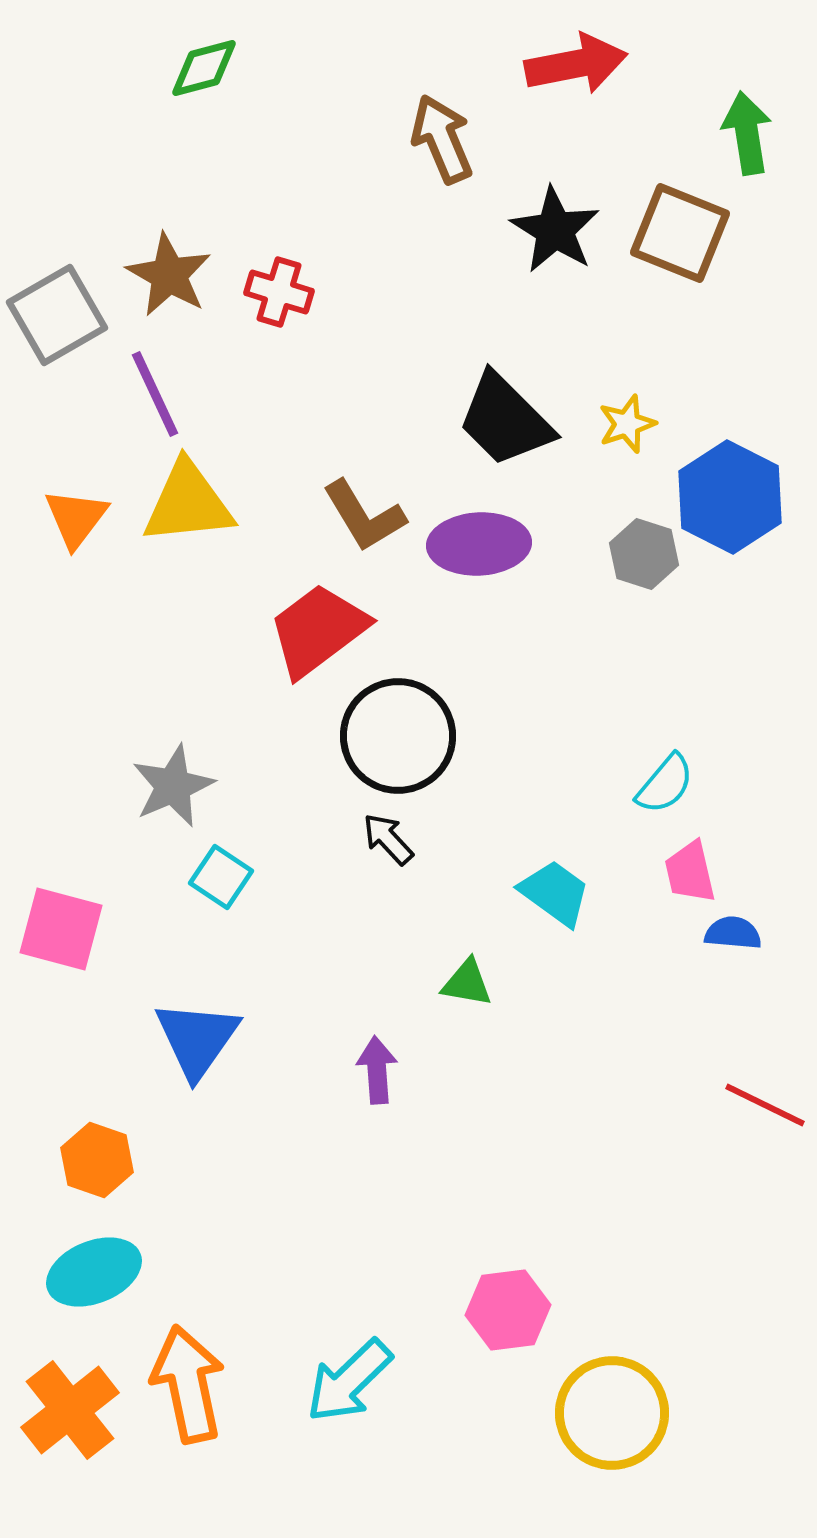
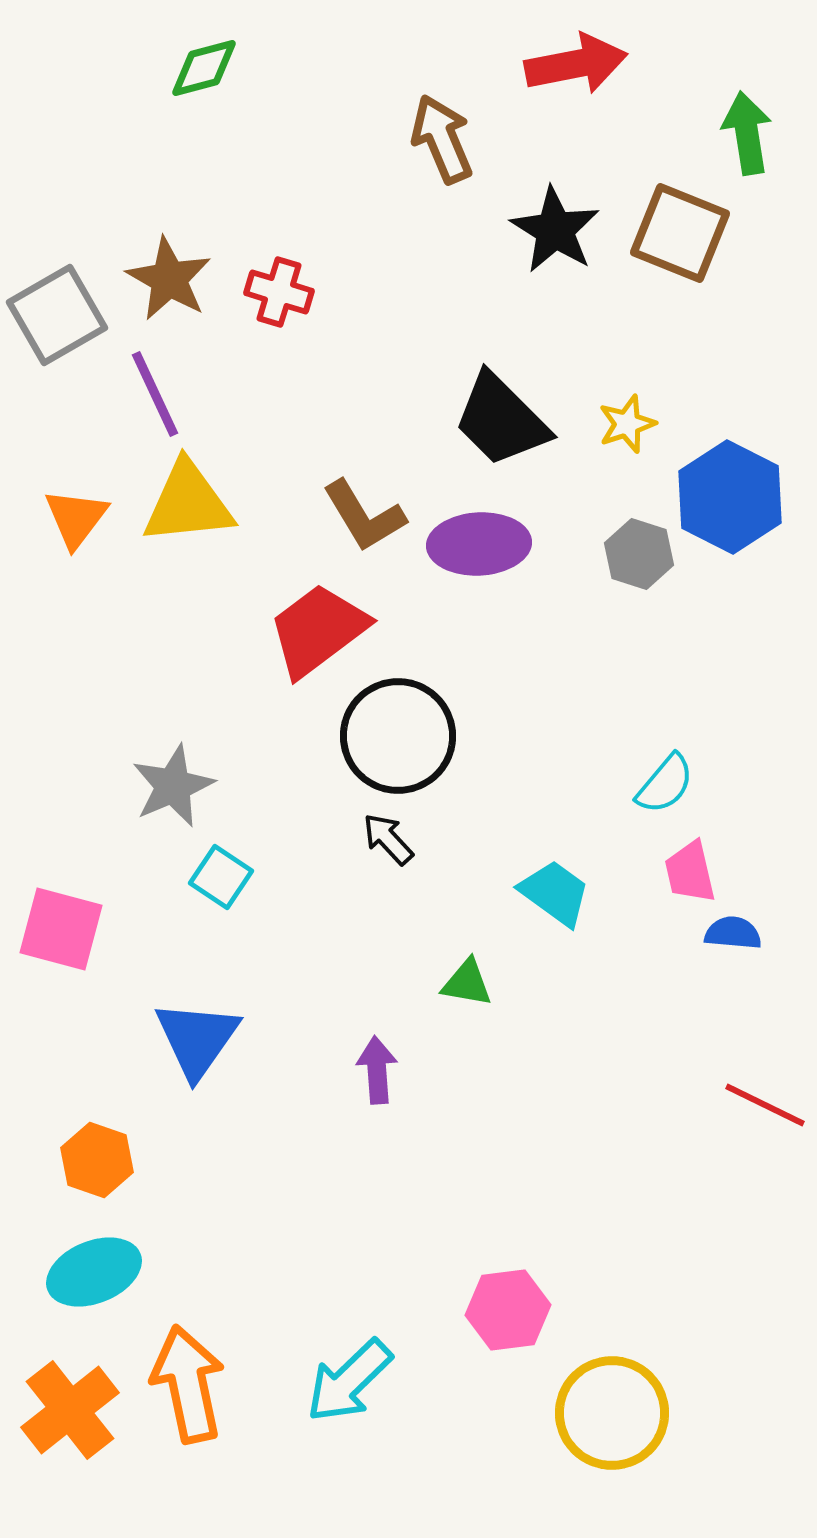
brown star: moved 4 px down
black trapezoid: moved 4 px left
gray hexagon: moved 5 px left
